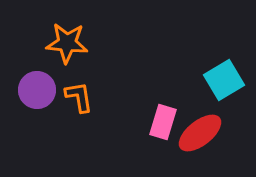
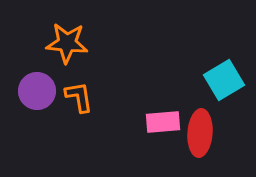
purple circle: moved 1 px down
pink rectangle: rotated 68 degrees clockwise
red ellipse: rotated 48 degrees counterclockwise
